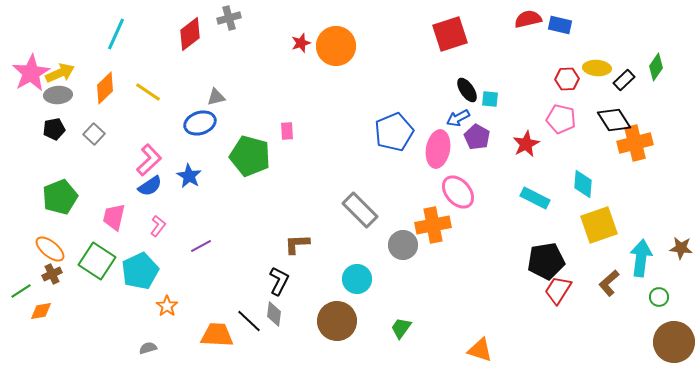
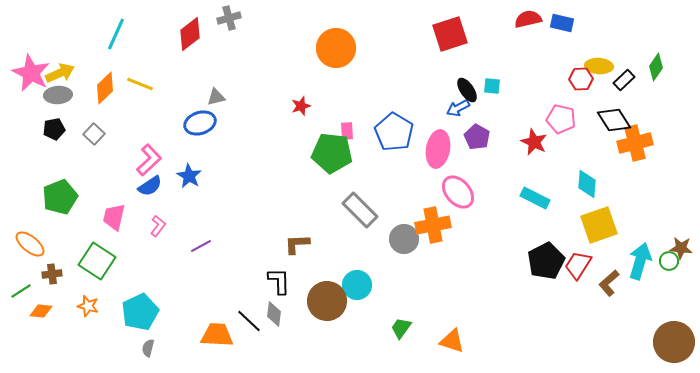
blue rectangle at (560, 25): moved 2 px right, 2 px up
red star at (301, 43): moved 63 px down
orange circle at (336, 46): moved 2 px down
yellow ellipse at (597, 68): moved 2 px right, 2 px up
pink star at (31, 73): rotated 15 degrees counterclockwise
red hexagon at (567, 79): moved 14 px right
yellow line at (148, 92): moved 8 px left, 8 px up; rotated 12 degrees counterclockwise
cyan square at (490, 99): moved 2 px right, 13 px up
blue arrow at (458, 118): moved 10 px up
pink rectangle at (287, 131): moved 60 px right
blue pentagon at (394, 132): rotated 18 degrees counterclockwise
red star at (526, 144): moved 8 px right, 2 px up; rotated 20 degrees counterclockwise
green pentagon at (250, 156): moved 82 px right, 3 px up; rotated 9 degrees counterclockwise
cyan diamond at (583, 184): moved 4 px right
gray circle at (403, 245): moved 1 px right, 6 px up
orange ellipse at (50, 249): moved 20 px left, 5 px up
cyan arrow at (641, 258): moved 1 px left, 3 px down; rotated 9 degrees clockwise
black pentagon at (546, 261): rotated 18 degrees counterclockwise
cyan pentagon at (140, 271): moved 41 px down
brown cross at (52, 274): rotated 18 degrees clockwise
cyan circle at (357, 279): moved 6 px down
black L-shape at (279, 281): rotated 28 degrees counterclockwise
red trapezoid at (558, 290): moved 20 px right, 25 px up
green circle at (659, 297): moved 10 px right, 36 px up
orange star at (167, 306): moved 79 px left; rotated 20 degrees counterclockwise
orange diamond at (41, 311): rotated 15 degrees clockwise
brown circle at (337, 321): moved 10 px left, 20 px up
gray semicircle at (148, 348): rotated 60 degrees counterclockwise
orange triangle at (480, 350): moved 28 px left, 9 px up
